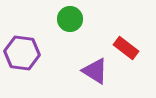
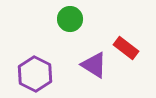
purple hexagon: moved 13 px right, 21 px down; rotated 20 degrees clockwise
purple triangle: moved 1 px left, 6 px up
